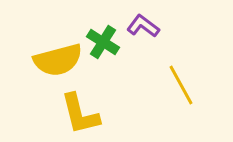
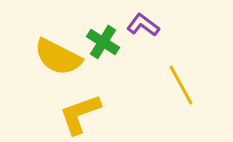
purple L-shape: moved 1 px up
yellow semicircle: moved 3 px up; rotated 42 degrees clockwise
yellow L-shape: rotated 84 degrees clockwise
